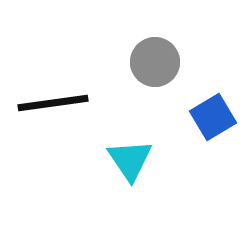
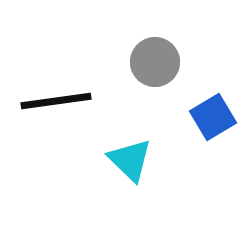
black line: moved 3 px right, 2 px up
cyan triangle: rotated 12 degrees counterclockwise
